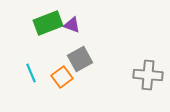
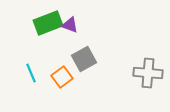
purple triangle: moved 2 px left
gray square: moved 4 px right
gray cross: moved 2 px up
